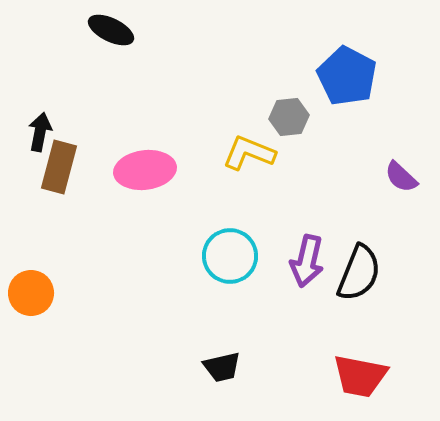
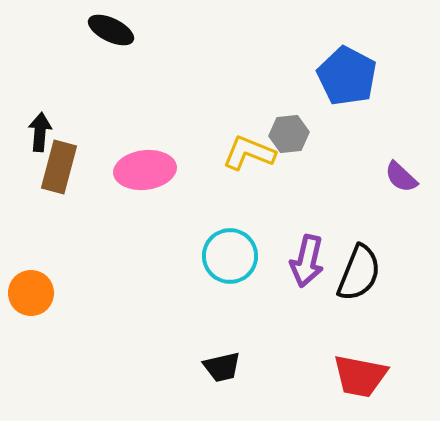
gray hexagon: moved 17 px down
black arrow: rotated 6 degrees counterclockwise
